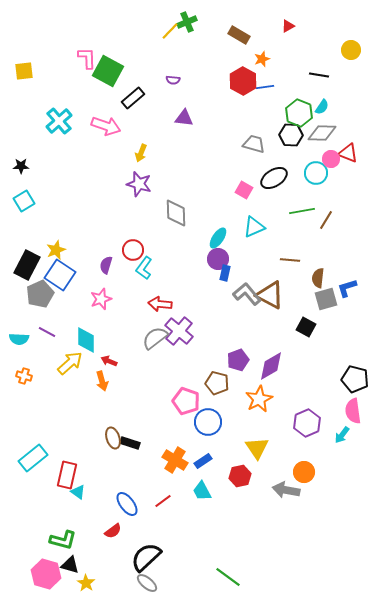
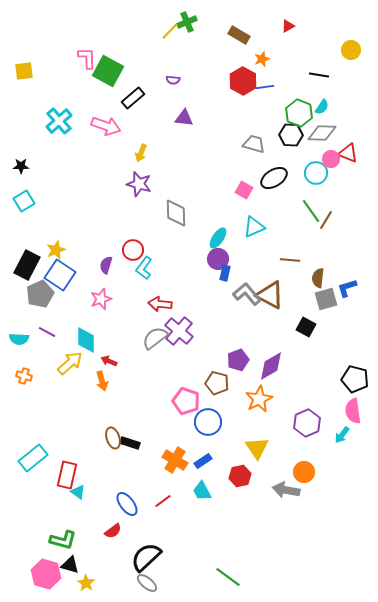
green line at (302, 211): moved 9 px right; rotated 65 degrees clockwise
